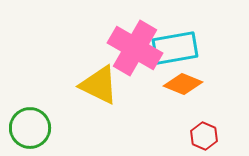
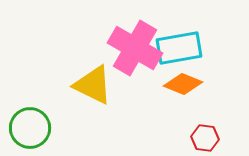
cyan rectangle: moved 4 px right
yellow triangle: moved 6 px left
red hexagon: moved 1 px right, 2 px down; rotated 16 degrees counterclockwise
